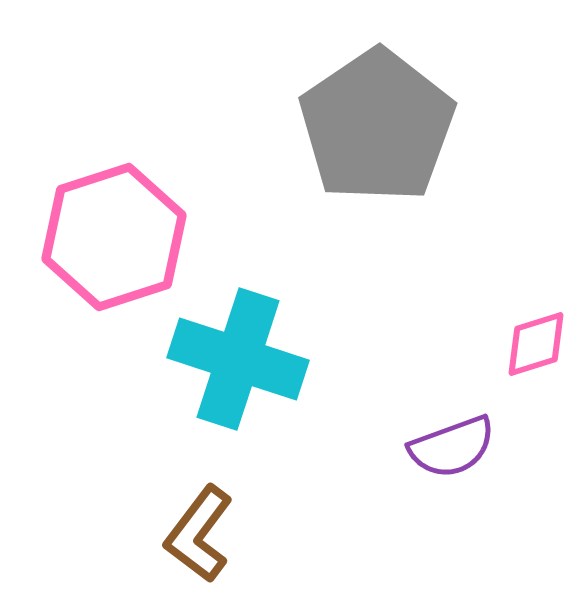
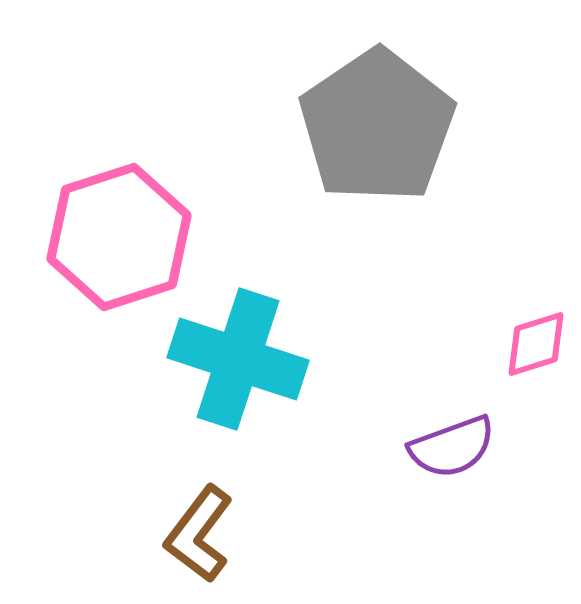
pink hexagon: moved 5 px right
